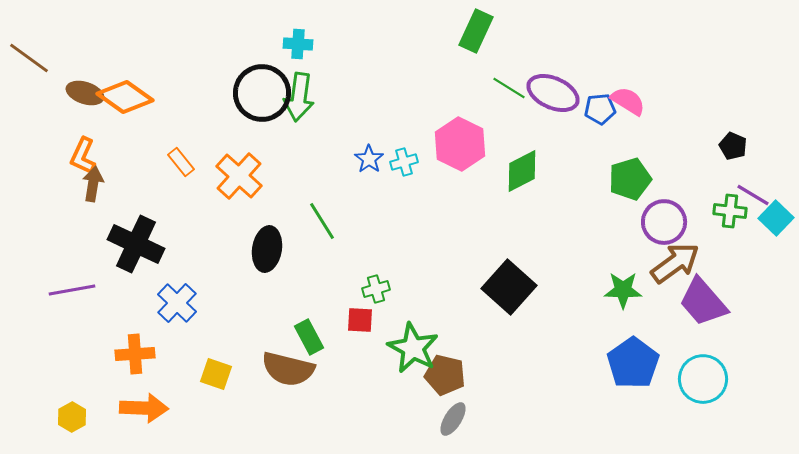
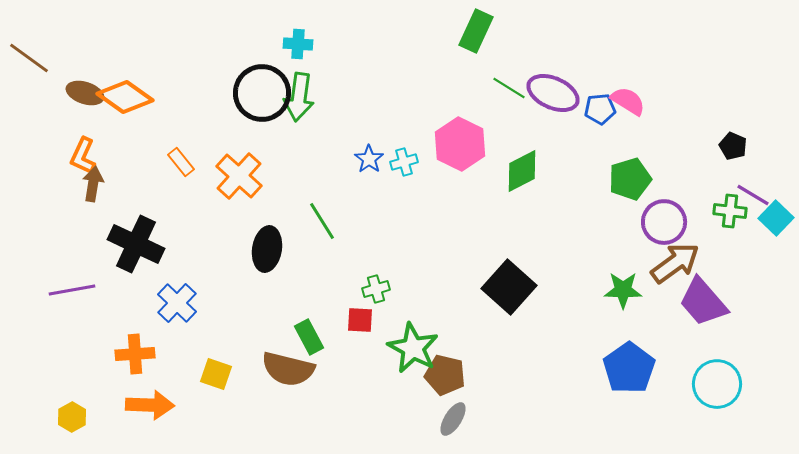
blue pentagon at (633, 363): moved 4 px left, 5 px down
cyan circle at (703, 379): moved 14 px right, 5 px down
orange arrow at (144, 408): moved 6 px right, 3 px up
